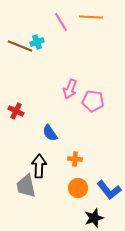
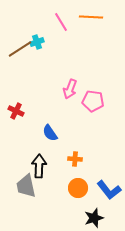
brown line: moved 3 px down; rotated 55 degrees counterclockwise
